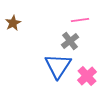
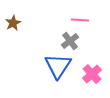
pink line: rotated 12 degrees clockwise
pink cross: moved 5 px right, 2 px up
